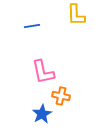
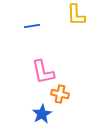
orange cross: moved 1 px left, 2 px up
